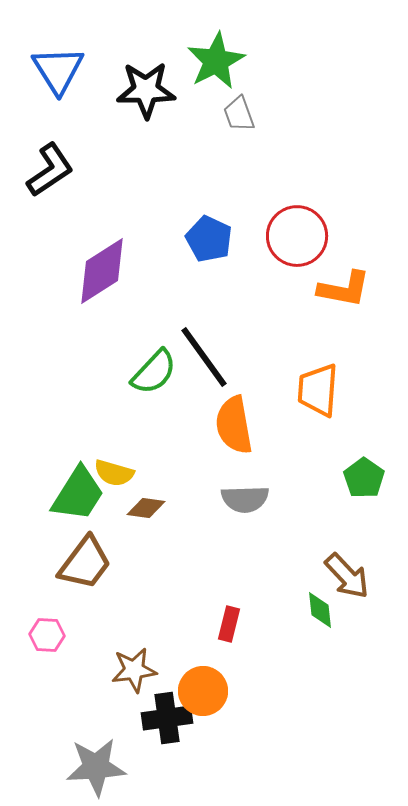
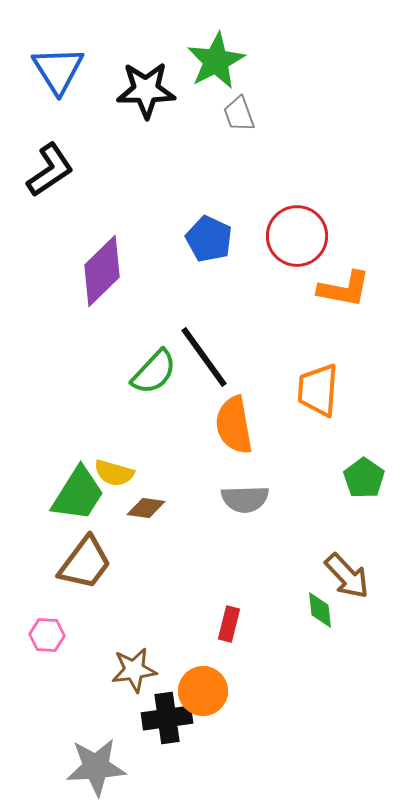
purple diamond: rotated 12 degrees counterclockwise
